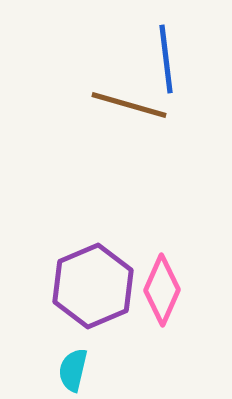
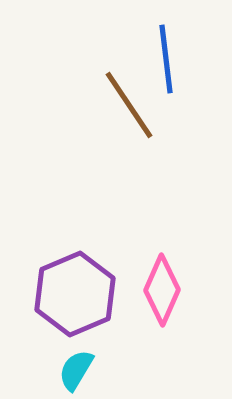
brown line: rotated 40 degrees clockwise
purple hexagon: moved 18 px left, 8 px down
cyan semicircle: moved 3 px right; rotated 18 degrees clockwise
